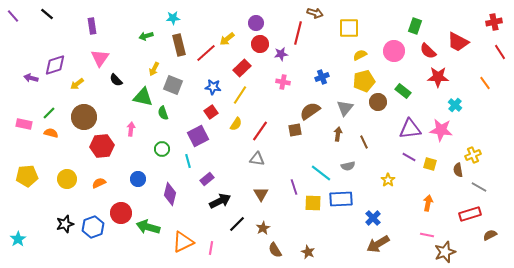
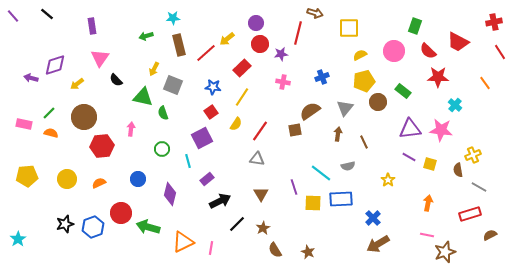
yellow line at (240, 95): moved 2 px right, 2 px down
purple square at (198, 136): moved 4 px right, 2 px down
